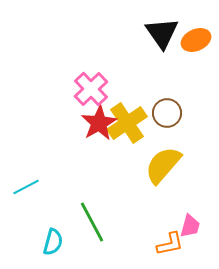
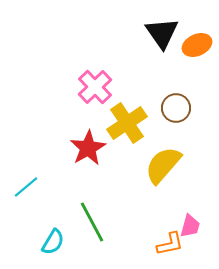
orange ellipse: moved 1 px right, 5 px down
pink cross: moved 4 px right, 2 px up
brown circle: moved 9 px right, 5 px up
red star: moved 11 px left, 25 px down
cyan line: rotated 12 degrees counterclockwise
cyan semicircle: rotated 16 degrees clockwise
